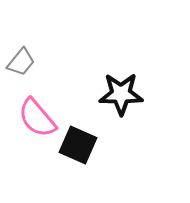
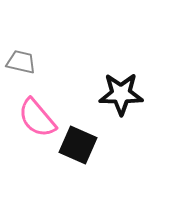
gray trapezoid: rotated 116 degrees counterclockwise
